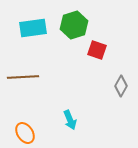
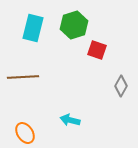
cyan rectangle: rotated 68 degrees counterclockwise
cyan arrow: rotated 126 degrees clockwise
